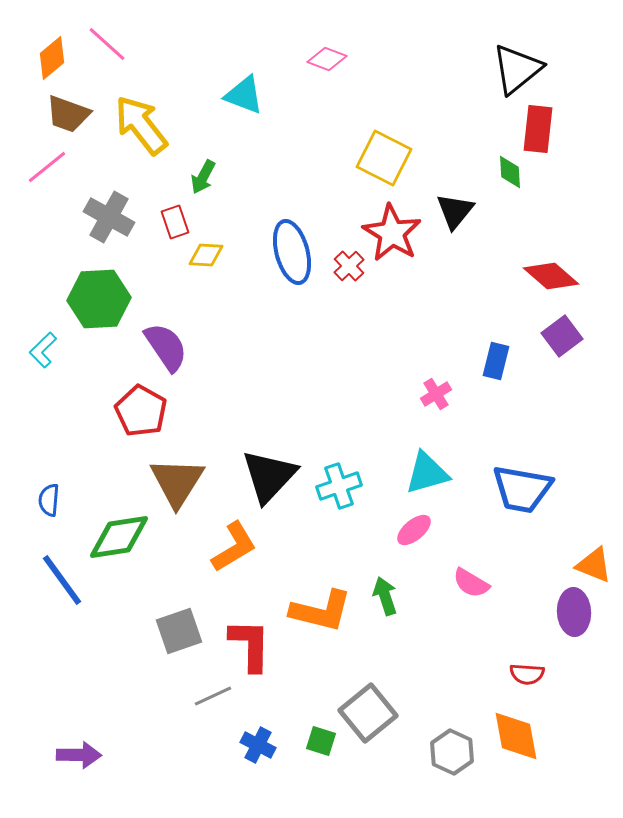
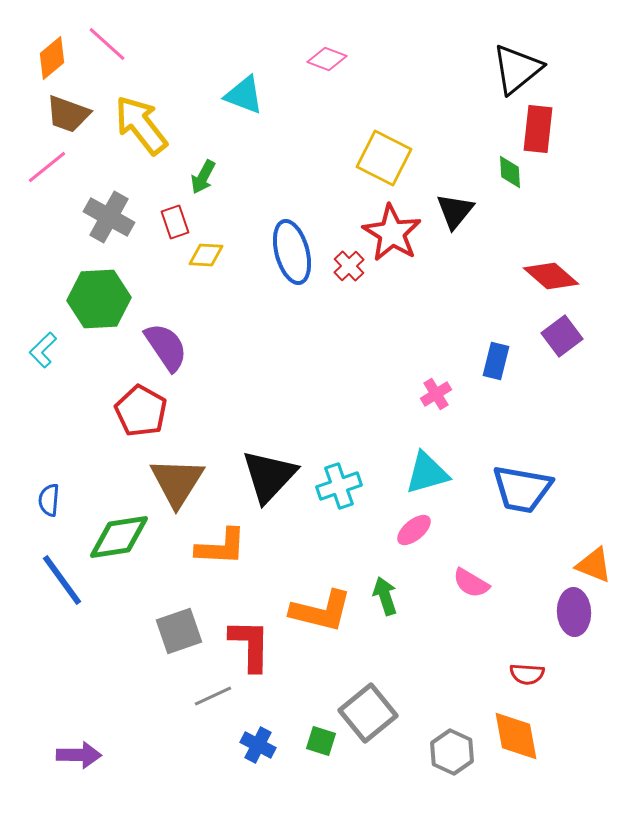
orange L-shape at (234, 547): moved 13 px left; rotated 34 degrees clockwise
